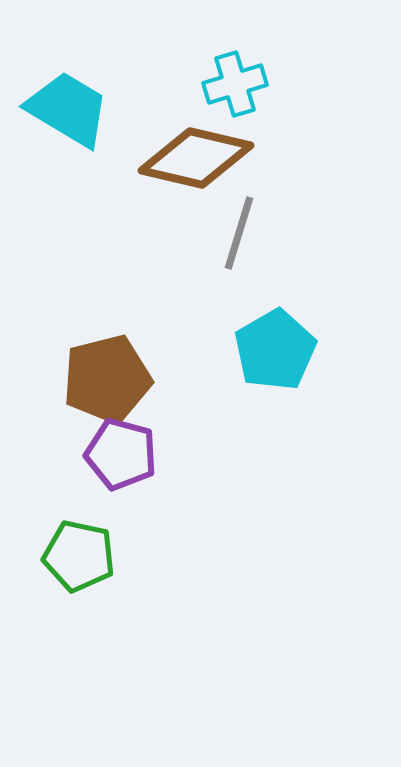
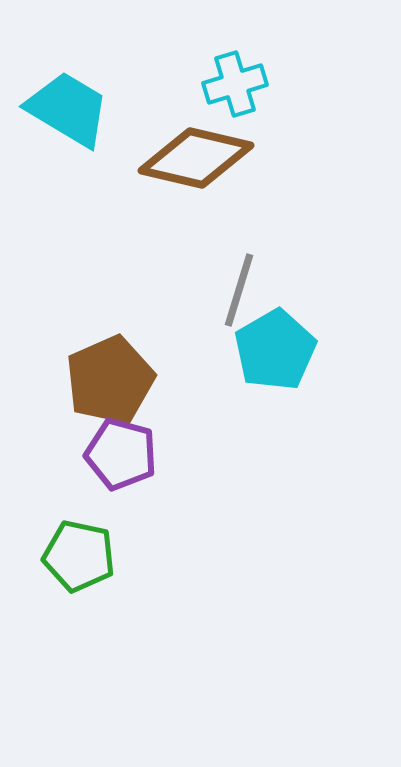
gray line: moved 57 px down
brown pentagon: moved 3 px right, 1 px down; rotated 10 degrees counterclockwise
